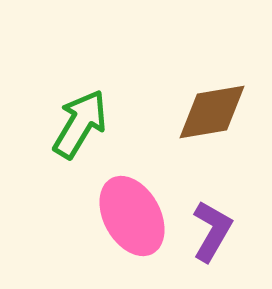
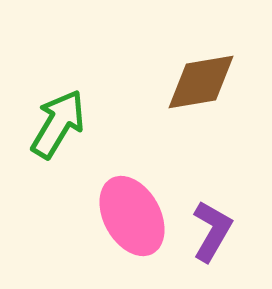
brown diamond: moved 11 px left, 30 px up
green arrow: moved 22 px left
